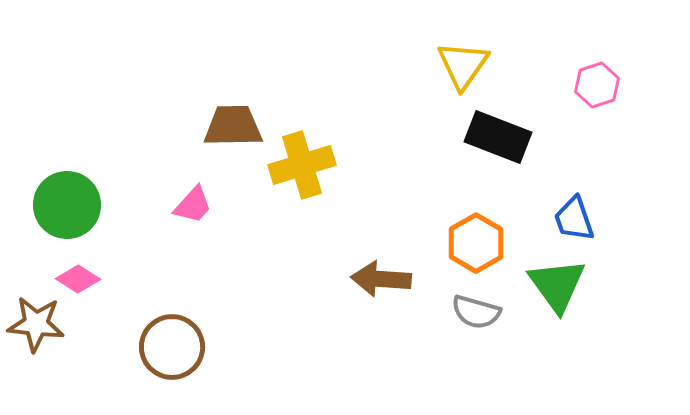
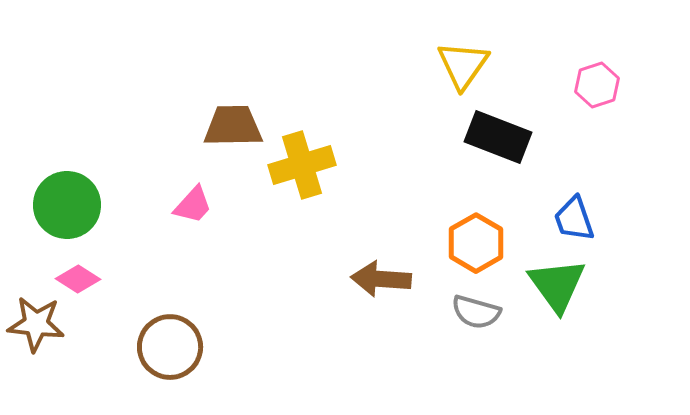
brown circle: moved 2 px left
